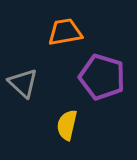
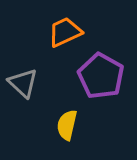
orange trapezoid: rotated 15 degrees counterclockwise
purple pentagon: moved 1 px left, 1 px up; rotated 12 degrees clockwise
